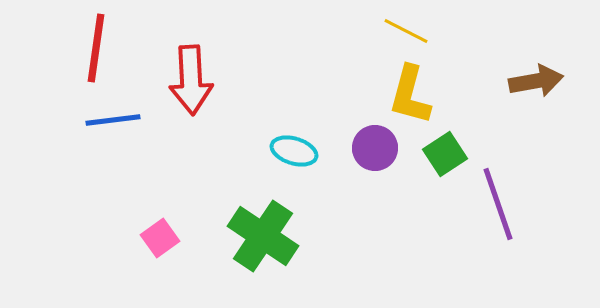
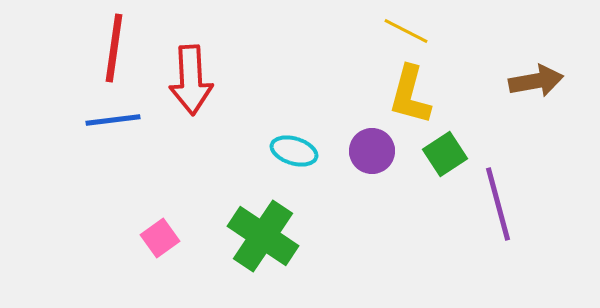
red line: moved 18 px right
purple circle: moved 3 px left, 3 px down
purple line: rotated 4 degrees clockwise
